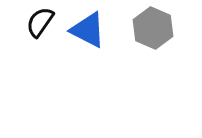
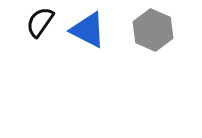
gray hexagon: moved 2 px down
